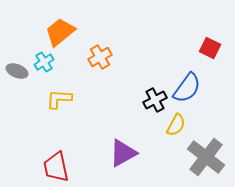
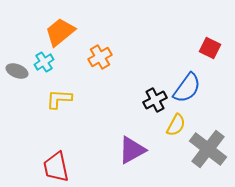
purple triangle: moved 9 px right, 3 px up
gray cross: moved 2 px right, 8 px up
